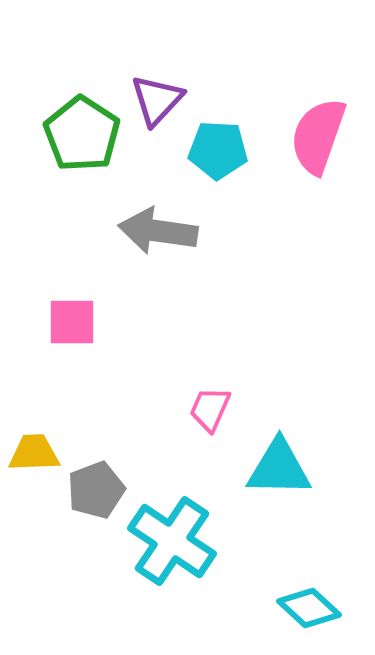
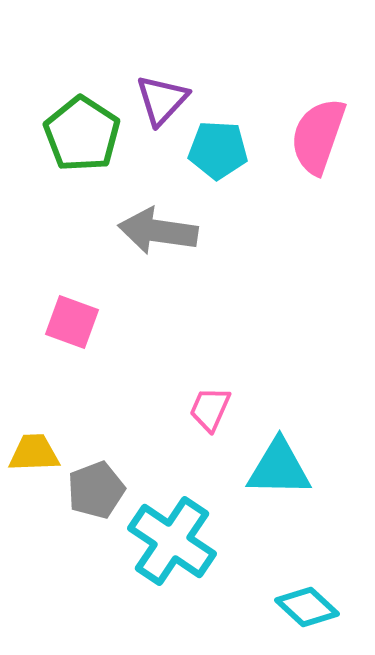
purple triangle: moved 5 px right
pink square: rotated 20 degrees clockwise
cyan diamond: moved 2 px left, 1 px up
